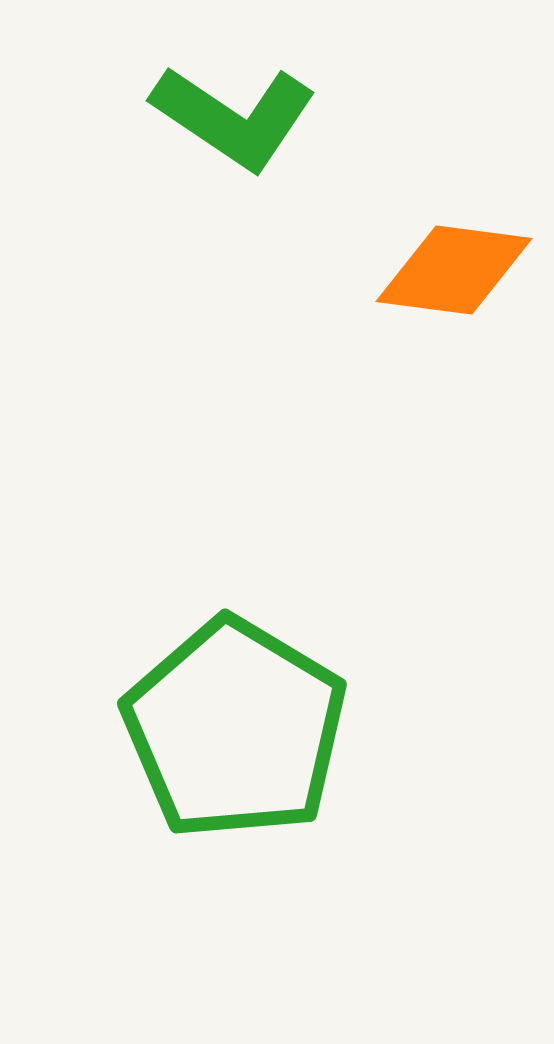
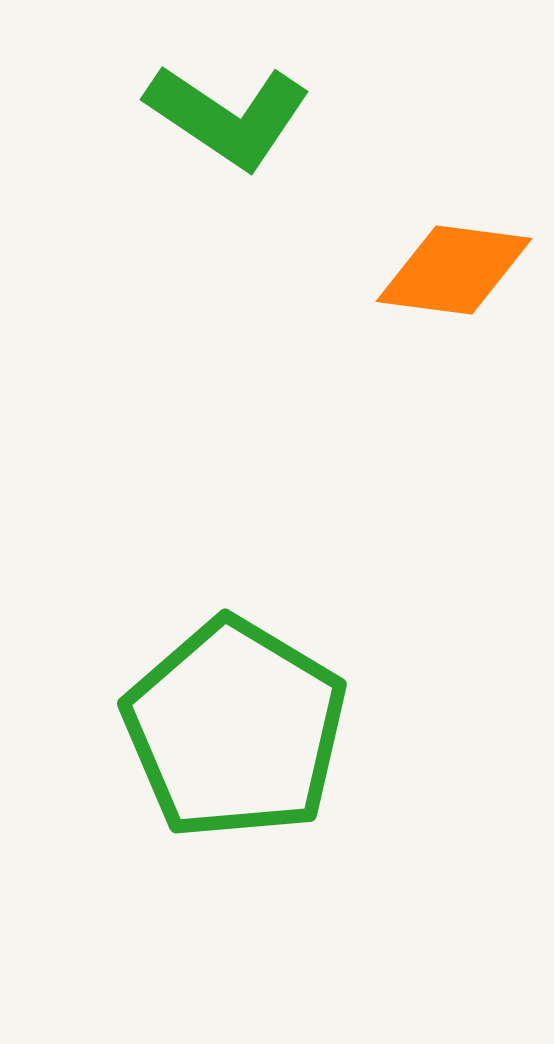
green L-shape: moved 6 px left, 1 px up
